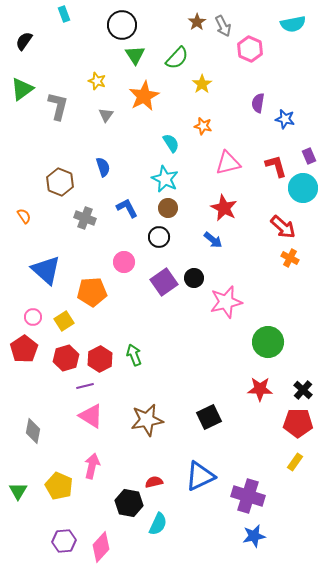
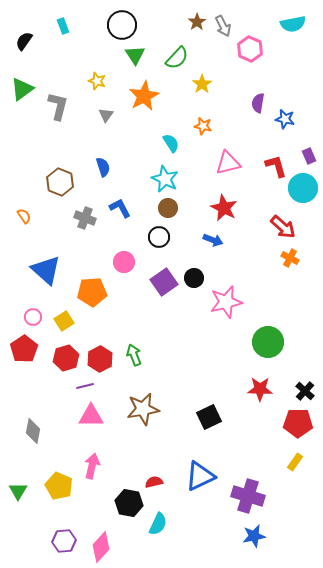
cyan rectangle at (64, 14): moved 1 px left, 12 px down
blue L-shape at (127, 208): moved 7 px left
blue arrow at (213, 240): rotated 18 degrees counterclockwise
black cross at (303, 390): moved 2 px right, 1 px down
pink triangle at (91, 416): rotated 32 degrees counterclockwise
brown star at (147, 420): moved 4 px left, 11 px up
